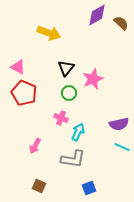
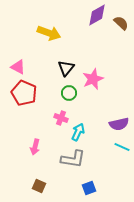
pink arrow: moved 1 px down; rotated 14 degrees counterclockwise
